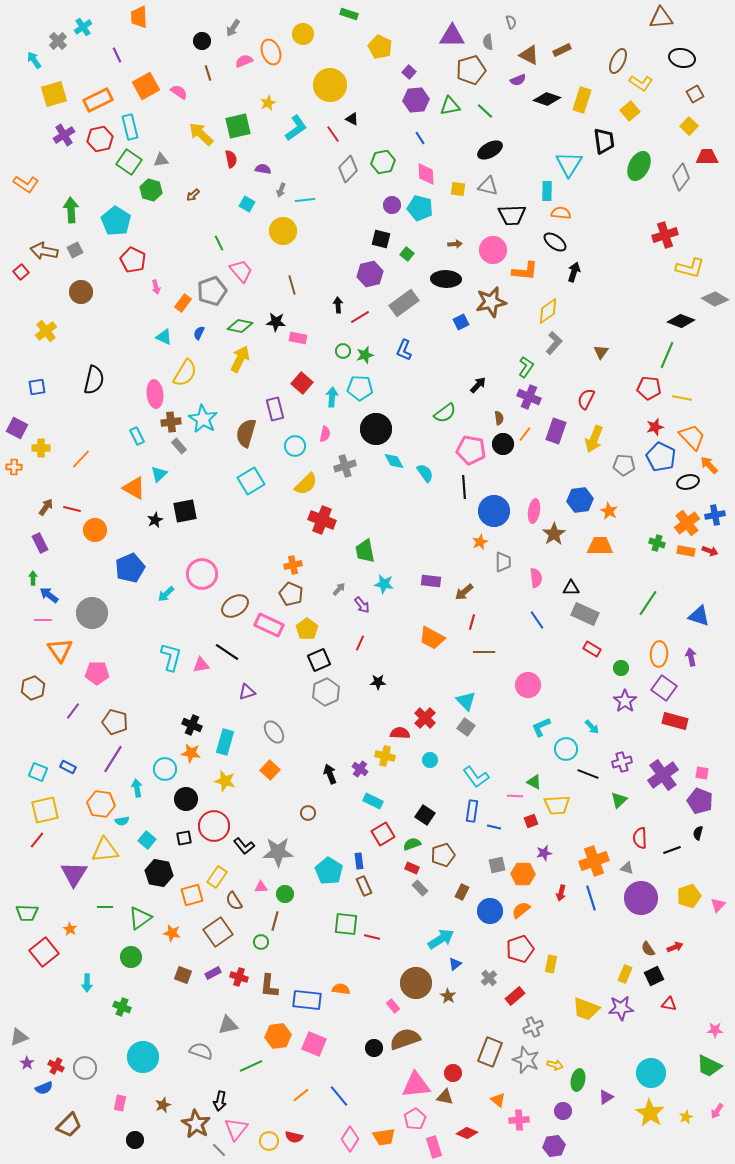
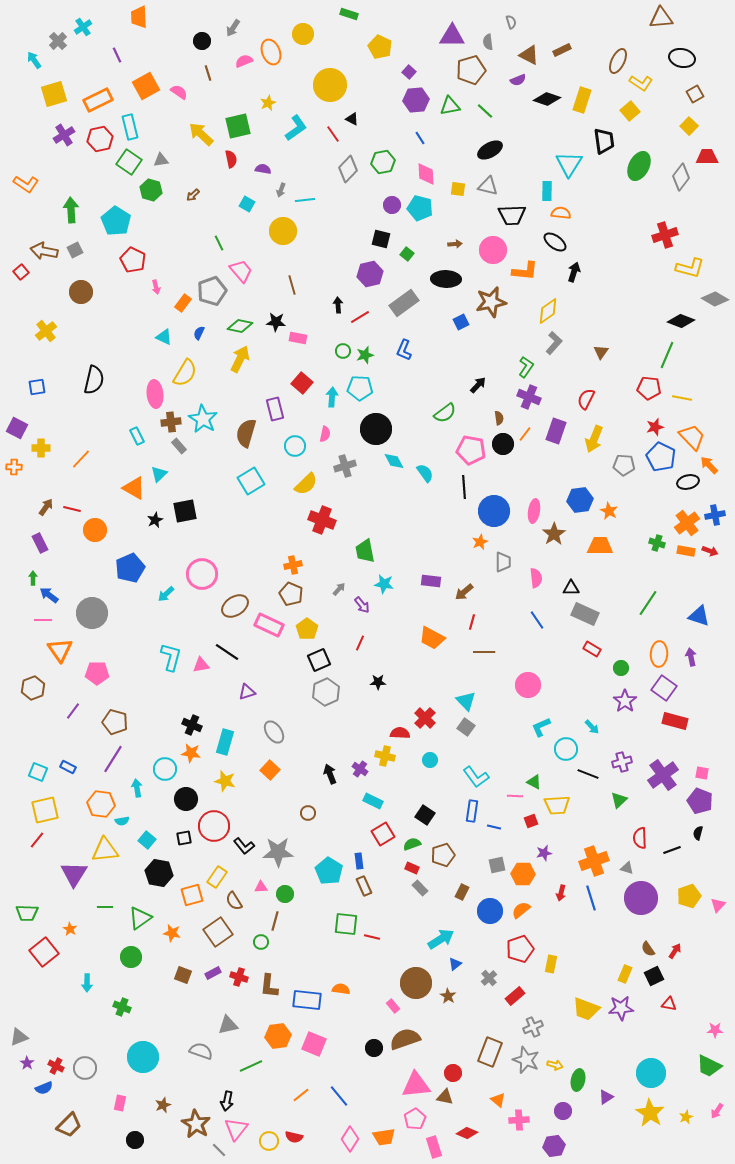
red arrow at (675, 947): moved 4 px down; rotated 35 degrees counterclockwise
black arrow at (220, 1101): moved 7 px right
